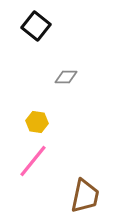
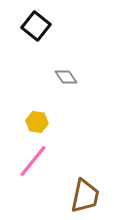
gray diamond: rotated 55 degrees clockwise
